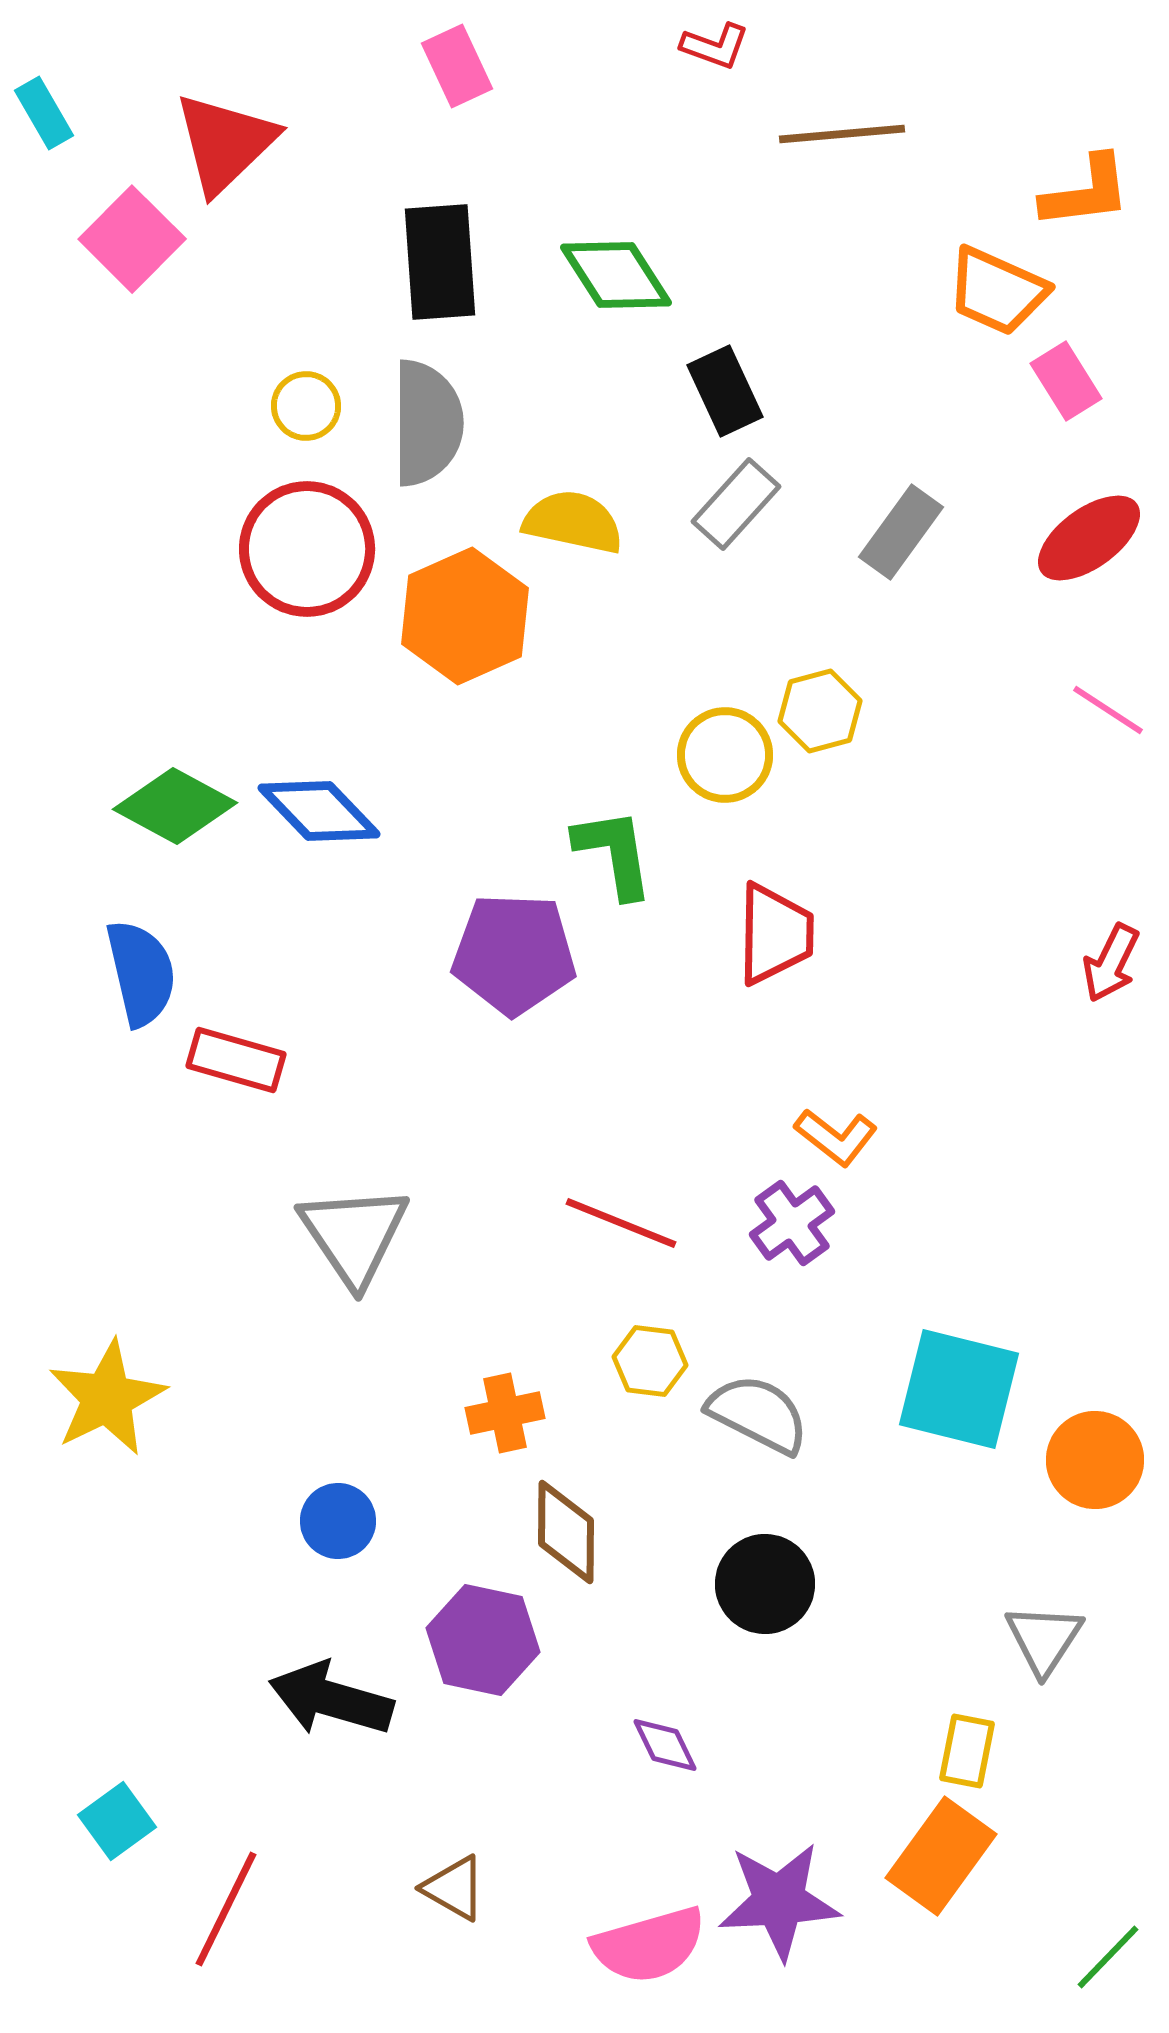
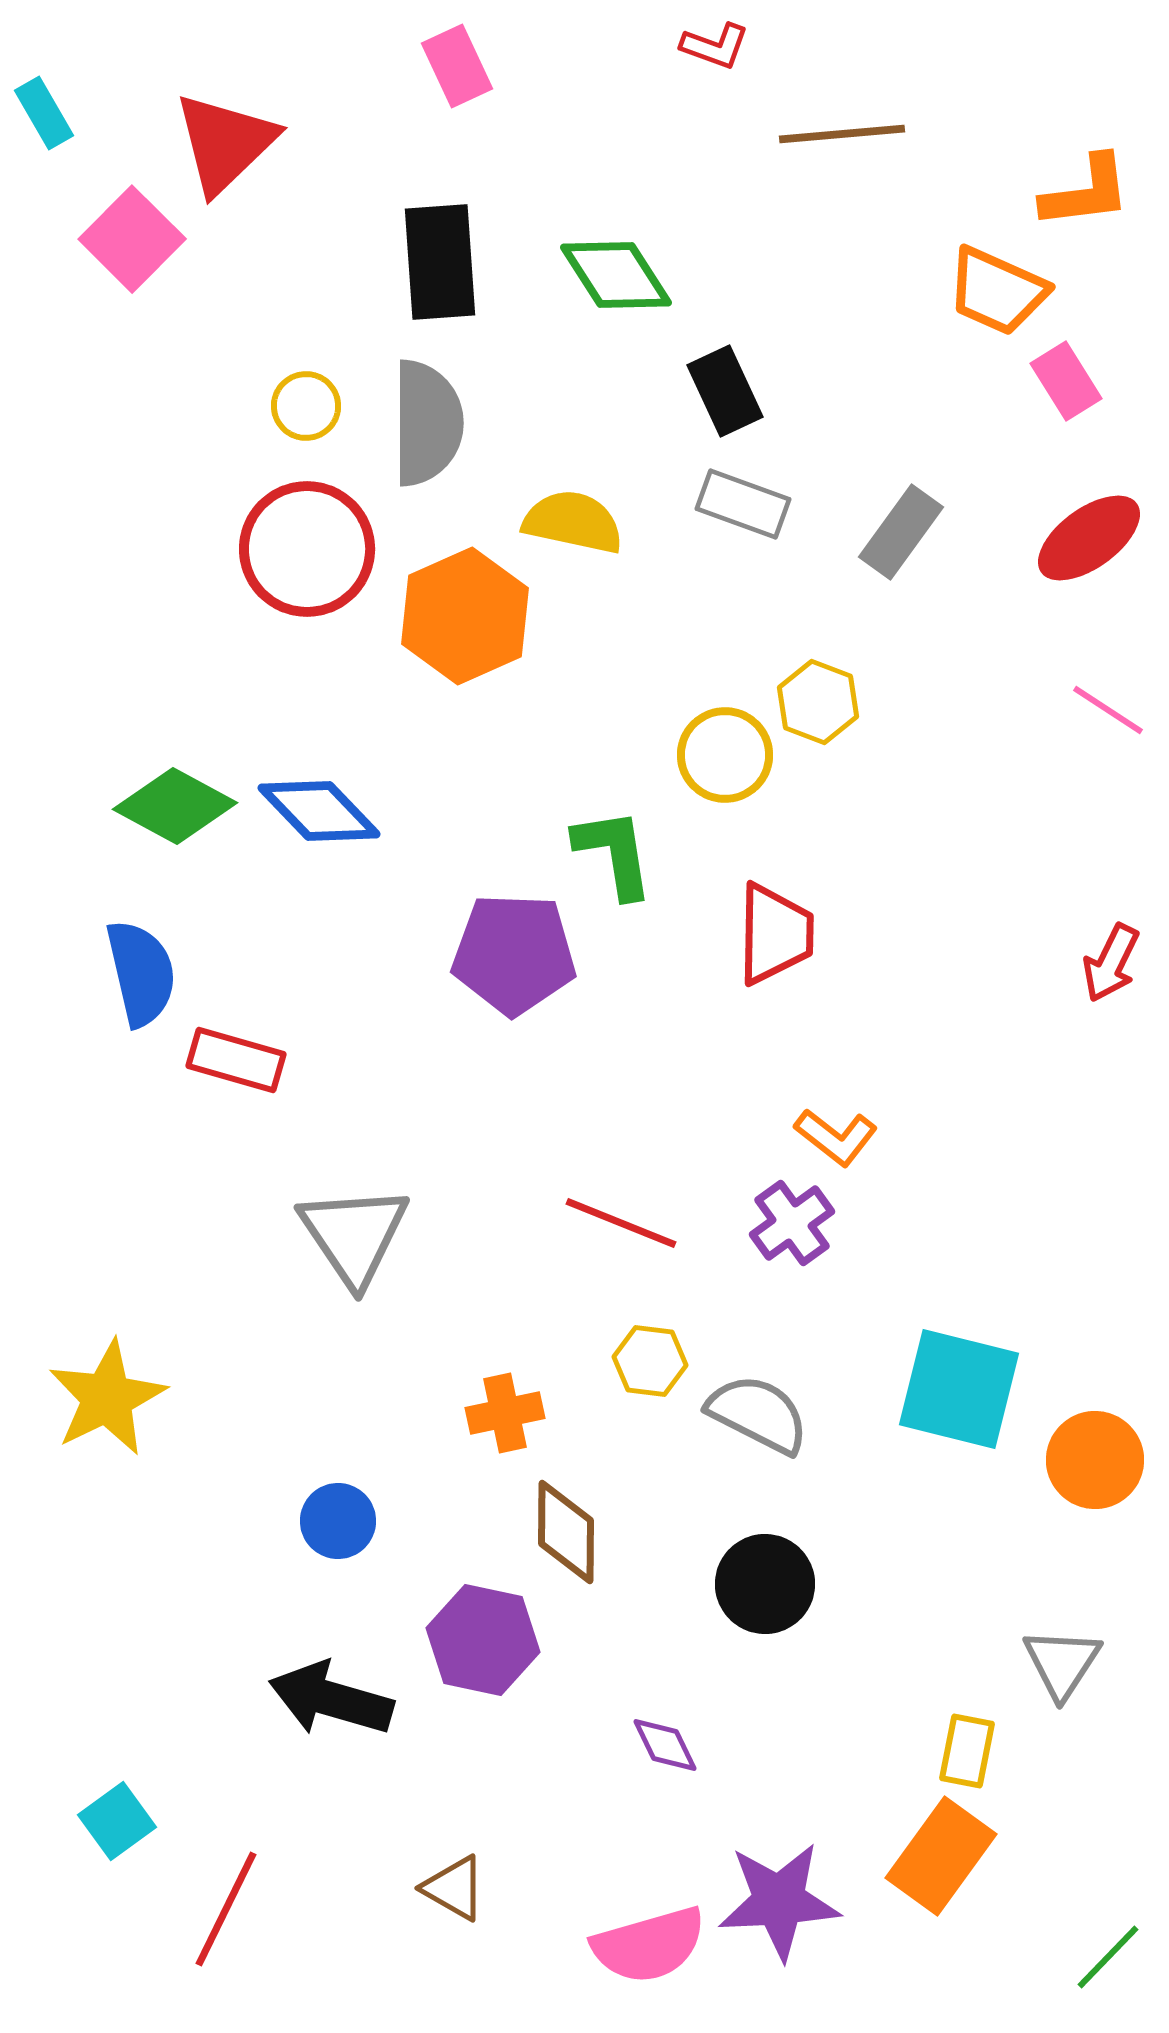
gray rectangle at (736, 504): moved 7 px right; rotated 68 degrees clockwise
yellow hexagon at (820, 711): moved 2 px left, 9 px up; rotated 24 degrees counterclockwise
gray triangle at (1044, 1639): moved 18 px right, 24 px down
